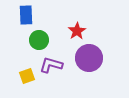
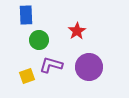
purple circle: moved 9 px down
